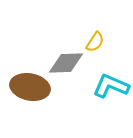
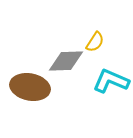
gray diamond: moved 2 px up
cyan L-shape: moved 5 px up
